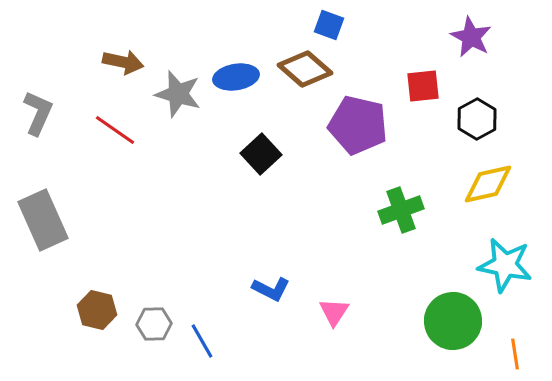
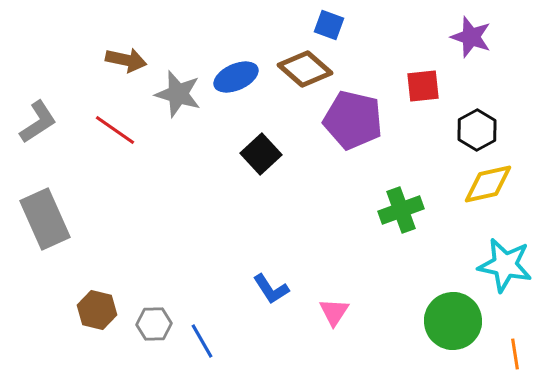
purple star: rotated 9 degrees counterclockwise
brown arrow: moved 3 px right, 2 px up
blue ellipse: rotated 15 degrees counterclockwise
gray L-shape: moved 9 px down; rotated 33 degrees clockwise
black hexagon: moved 11 px down
purple pentagon: moved 5 px left, 5 px up
gray rectangle: moved 2 px right, 1 px up
blue L-shape: rotated 30 degrees clockwise
